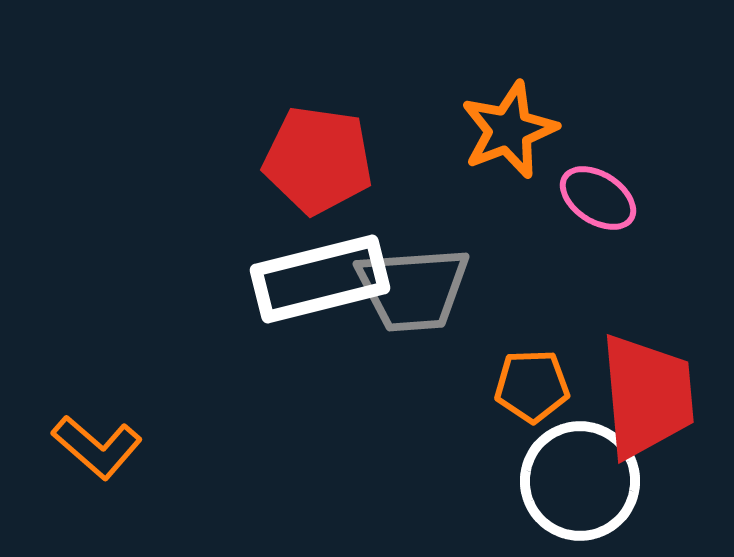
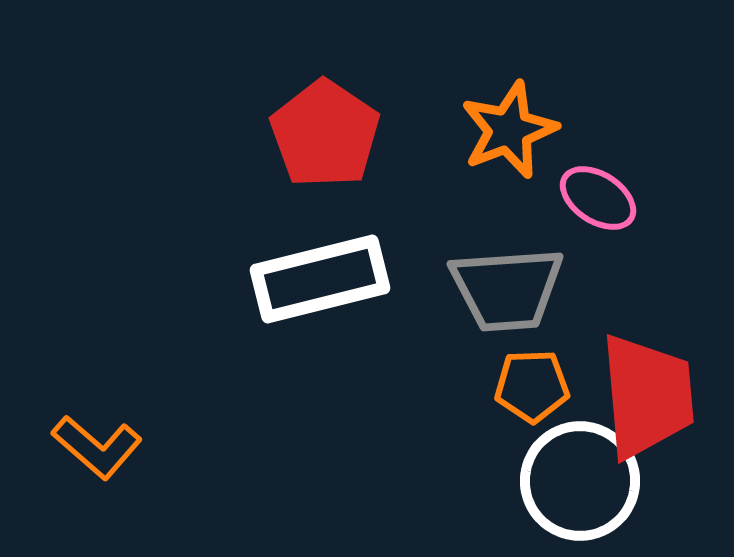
red pentagon: moved 7 px right, 26 px up; rotated 26 degrees clockwise
gray trapezoid: moved 94 px right
